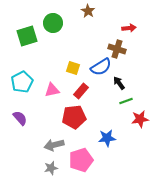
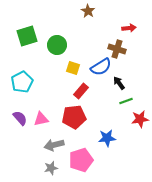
green circle: moved 4 px right, 22 px down
pink triangle: moved 11 px left, 29 px down
